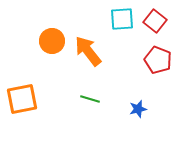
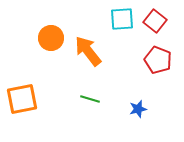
orange circle: moved 1 px left, 3 px up
